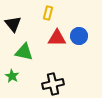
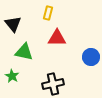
blue circle: moved 12 px right, 21 px down
